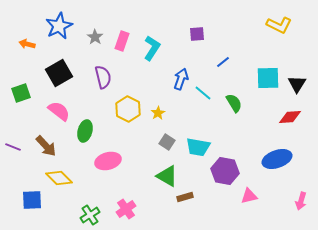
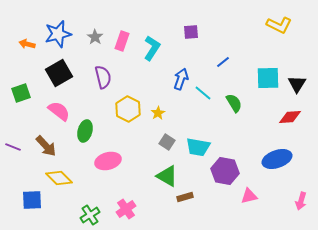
blue star: moved 1 px left, 8 px down; rotated 12 degrees clockwise
purple square: moved 6 px left, 2 px up
